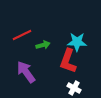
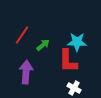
red line: rotated 30 degrees counterclockwise
green arrow: rotated 24 degrees counterclockwise
red L-shape: rotated 20 degrees counterclockwise
purple arrow: rotated 40 degrees clockwise
